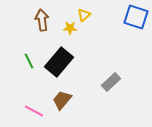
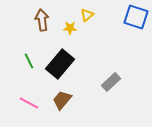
yellow triangle: moved 3 px right
black rectangle: moved 1 px right, 2 px down
pink line: moved 5 px left, 8 px up
